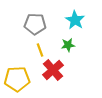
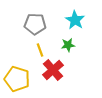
yellow pentagon: rotated 20 degrees clockwise
